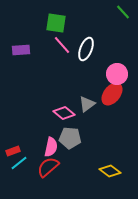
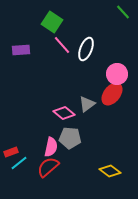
green square: moved 4 px left, 1 px up; rotated 25 degrees clockwise
red rectangle: moved 2 px left, 1 px down
